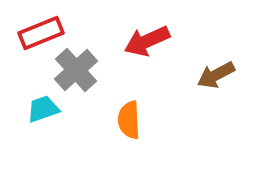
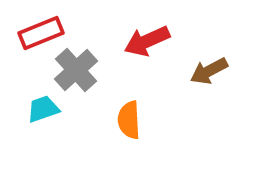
brown arrow: moved 7 px left, 4 px up
